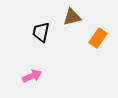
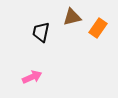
orange rectangle: moved 10 px up
pink arrow: moved 1 px down
